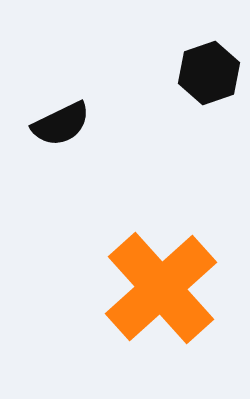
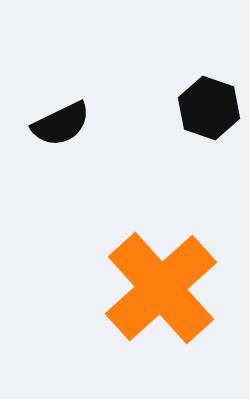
black hexagon: moved 35 px down; rotated 22 degrees counterclockwise
